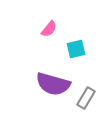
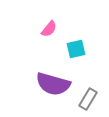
gray rectangle: moved 2 px right, 1 px down
